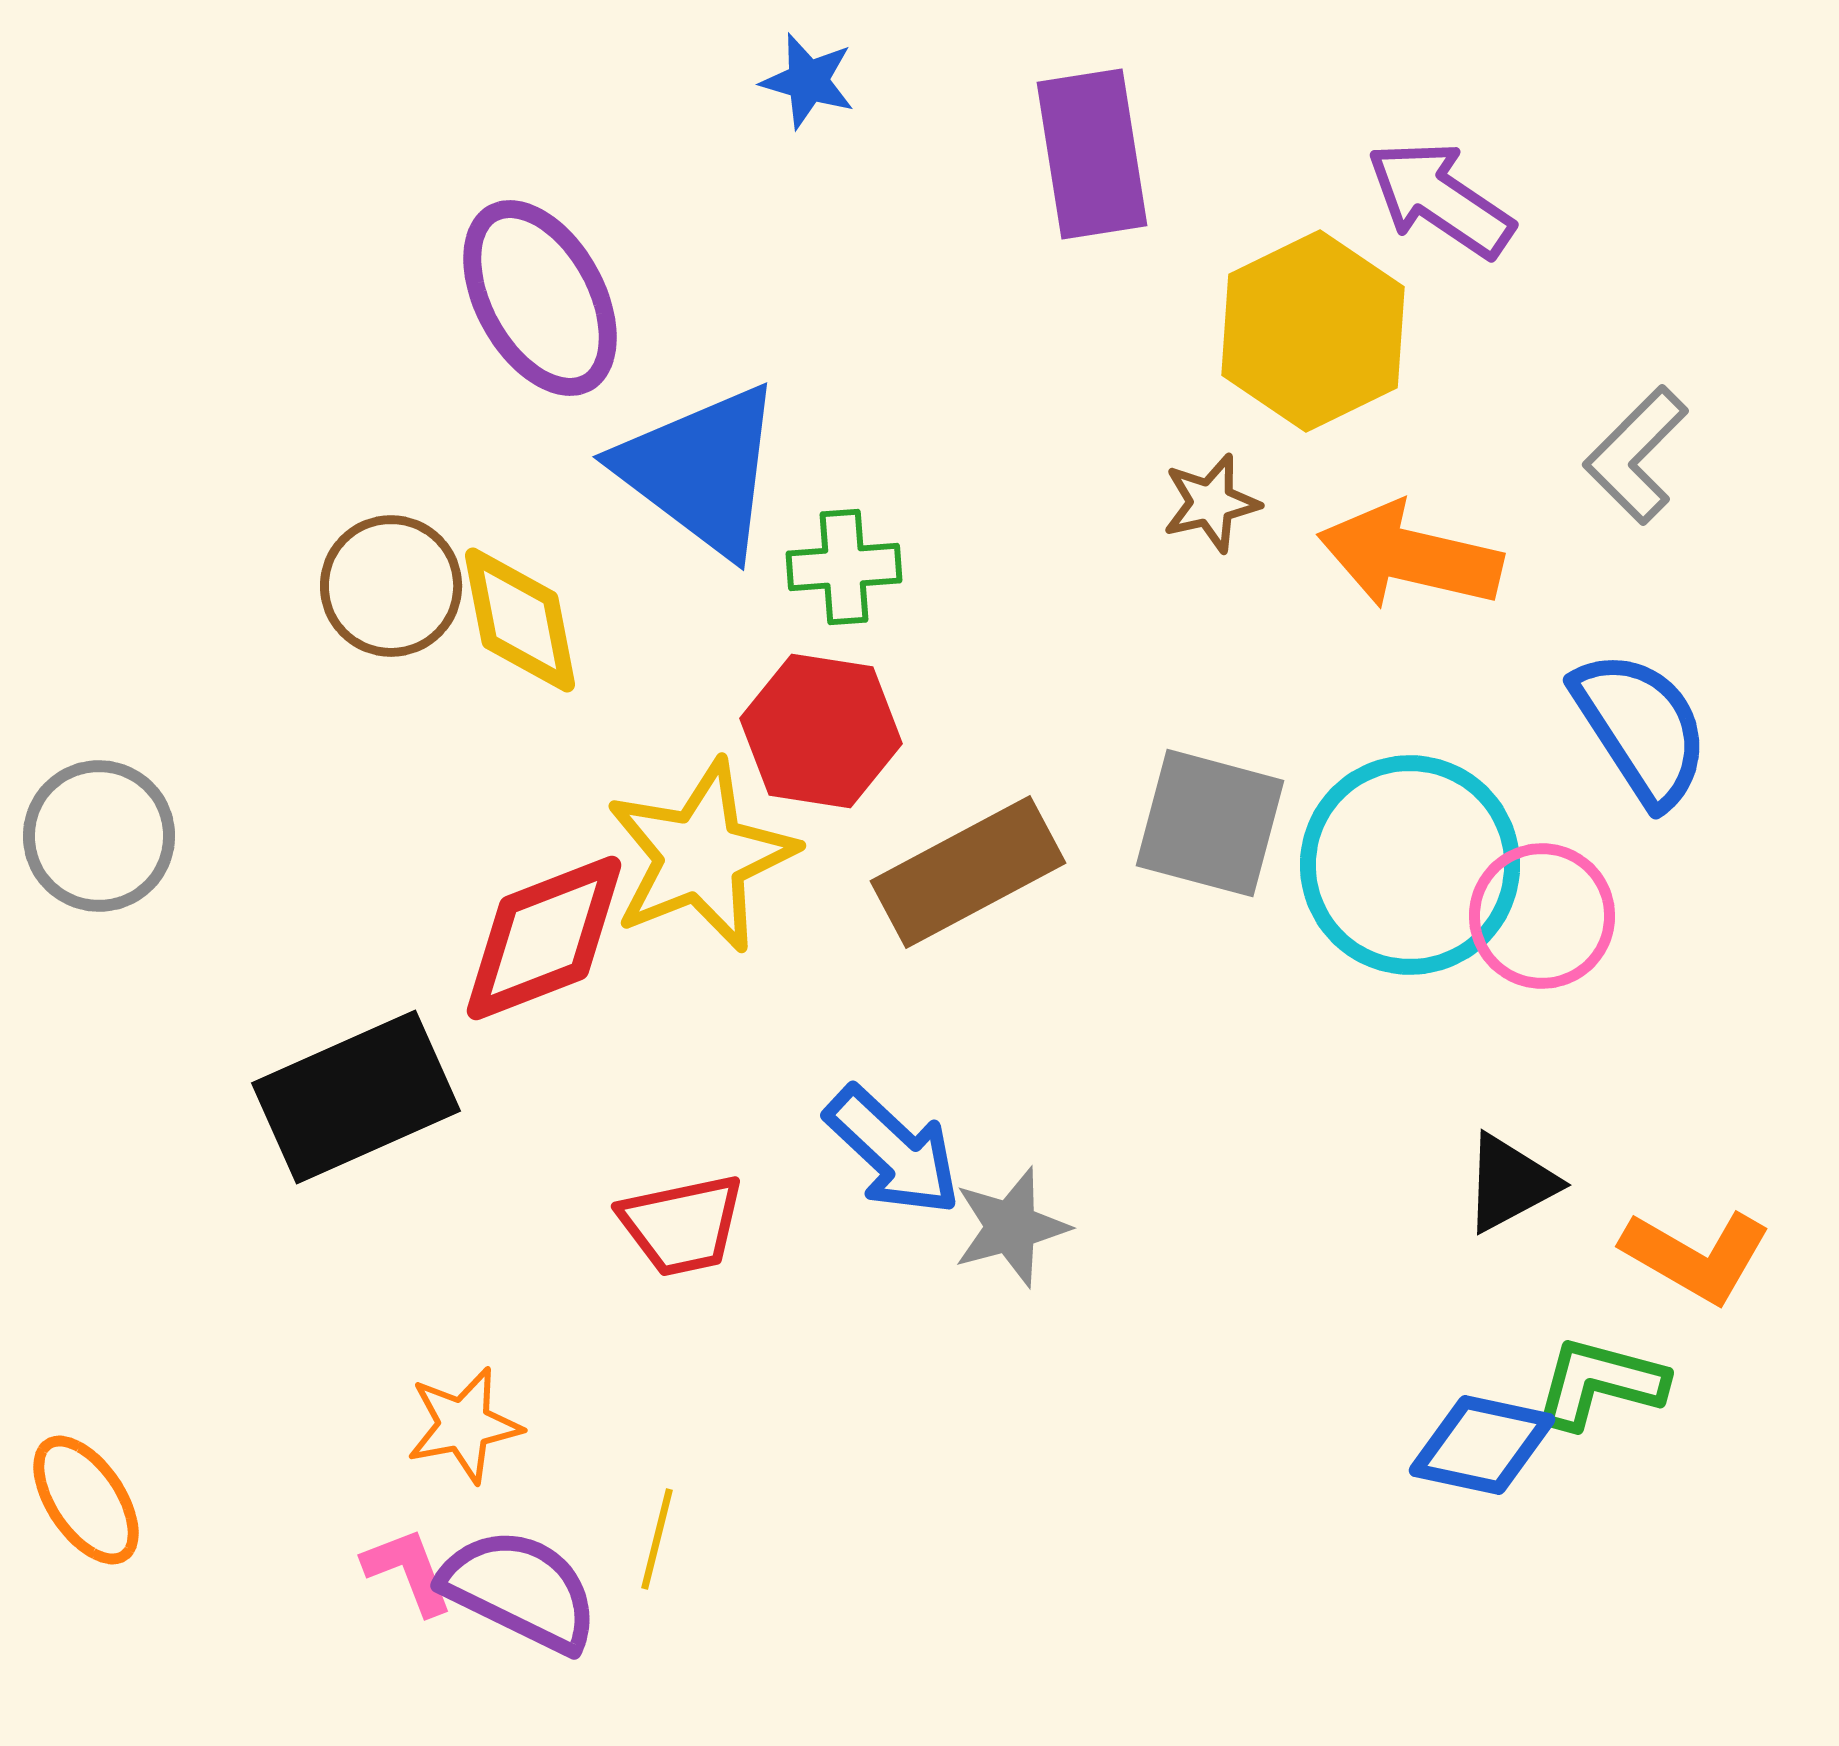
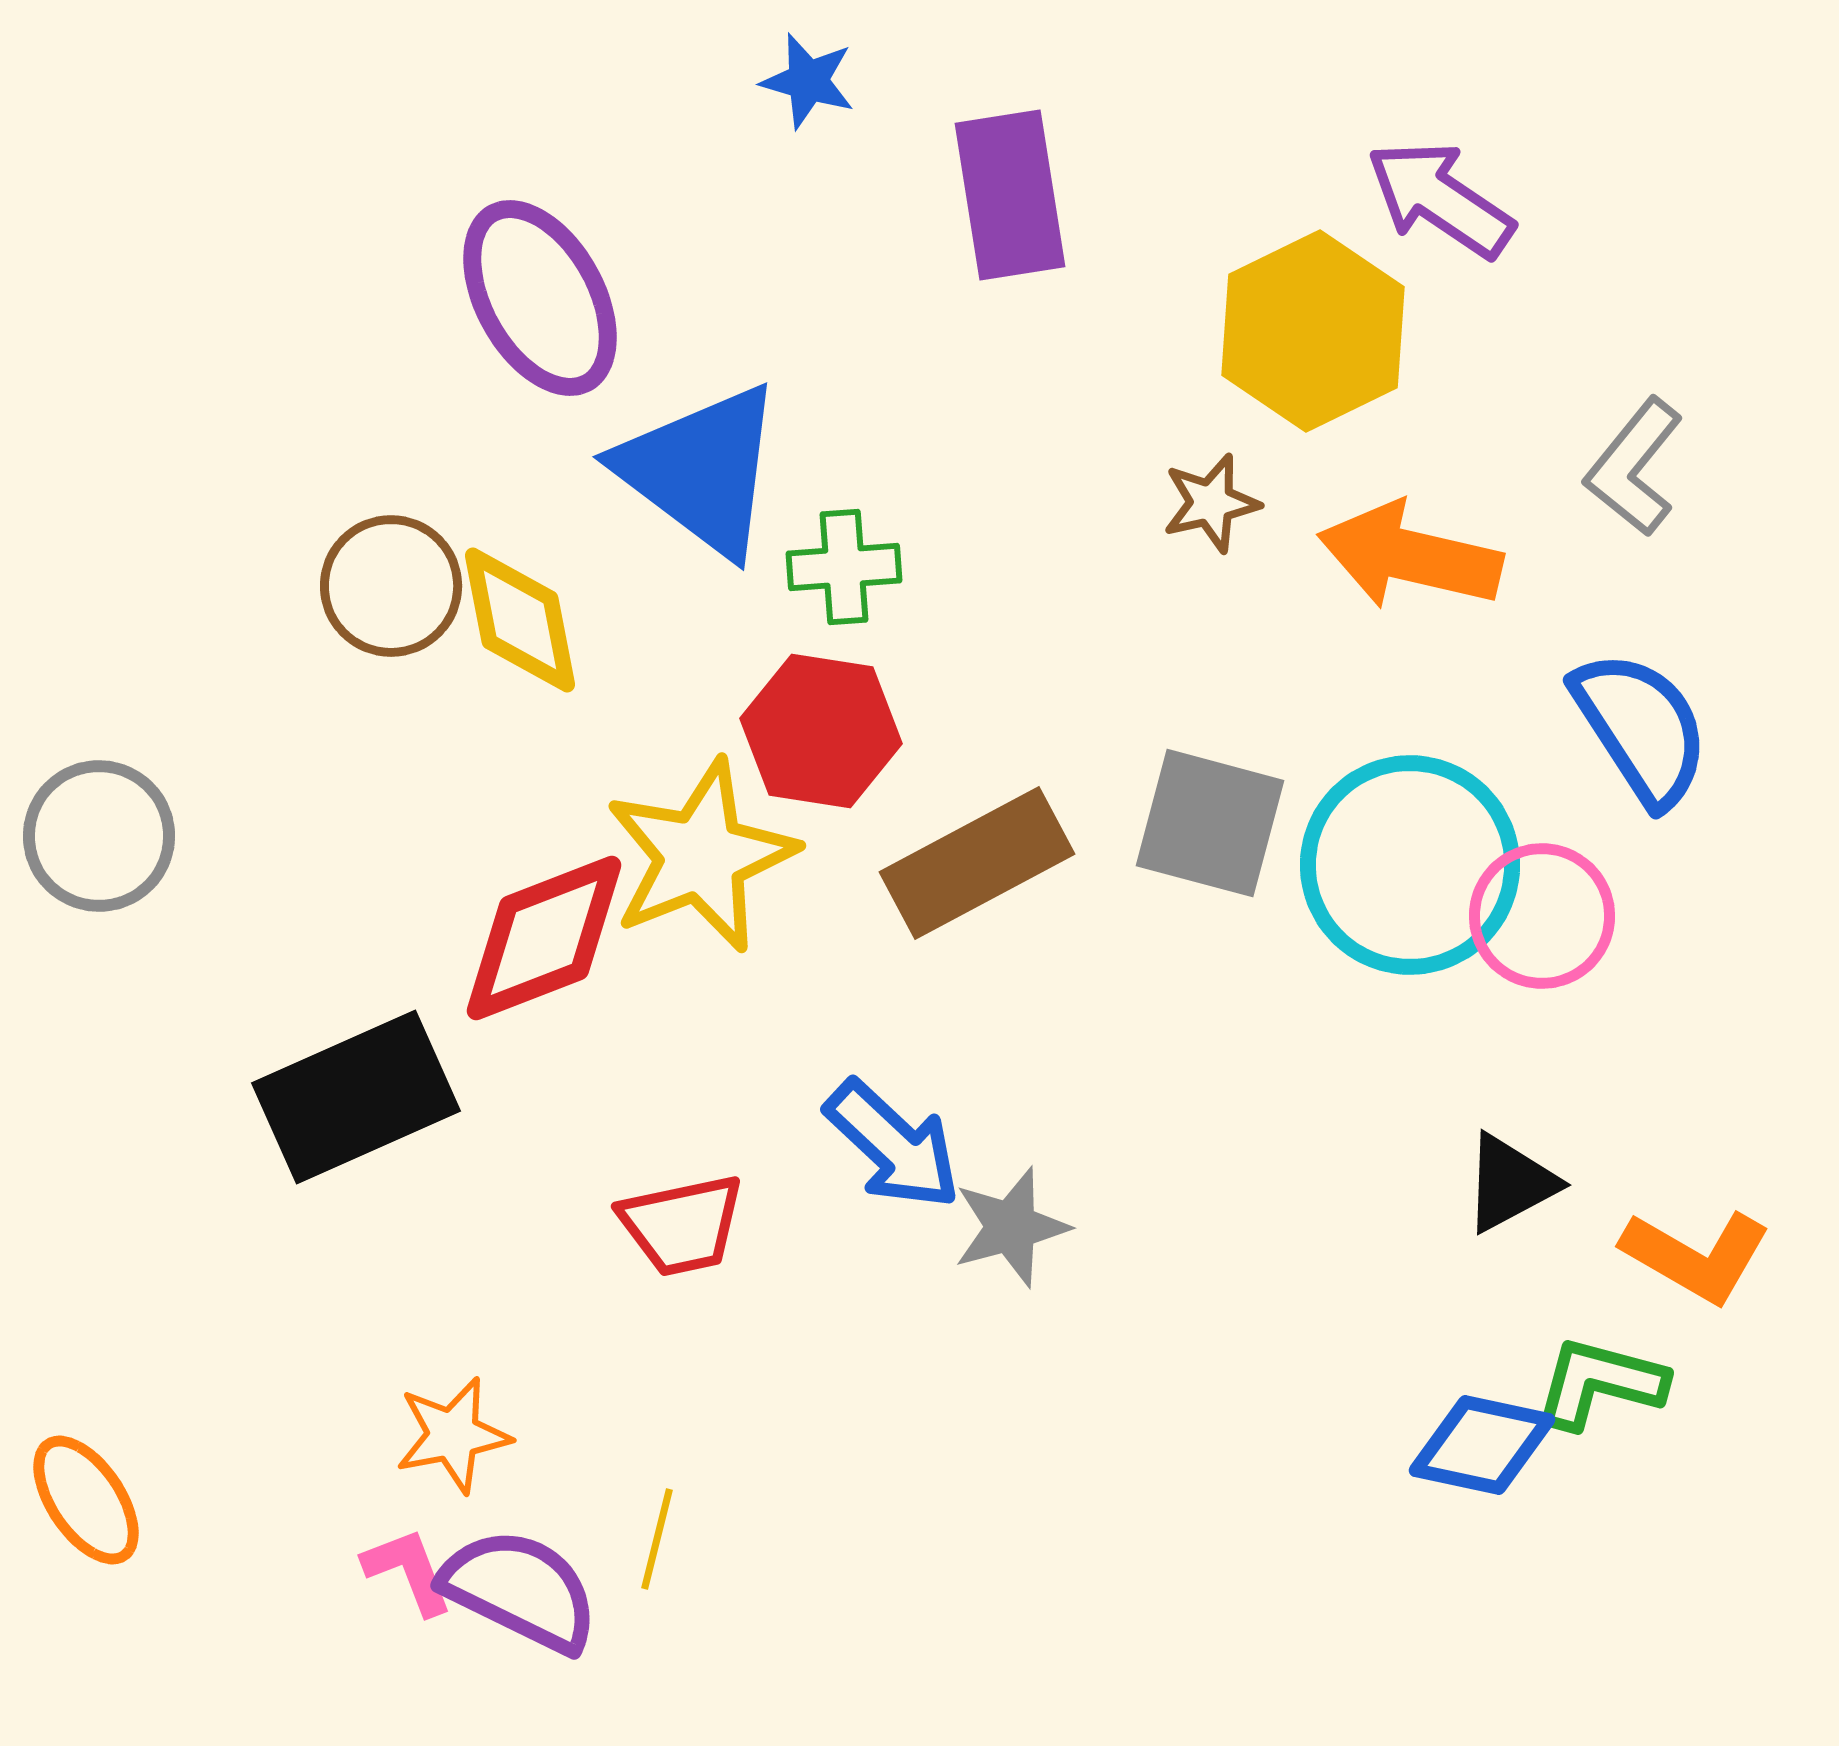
purple rectangle: moved 82 px left, 41 px down
gray L-shape: moved 2 px left, 12 px down; rotated 6 degrees counterclockwise
brown rectangle: moved 9 px right, 9 px up
blue arrow: moved 6 px up
orange star: moved 11 px left, 10 px down
